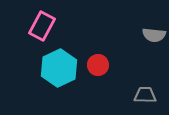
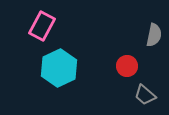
gray semicircle: rotated 85 degrees counterclockwise
red circle: moved 29 px right, 1 px down
gray trapezoid: rotated 140 degrees counterclockwise
